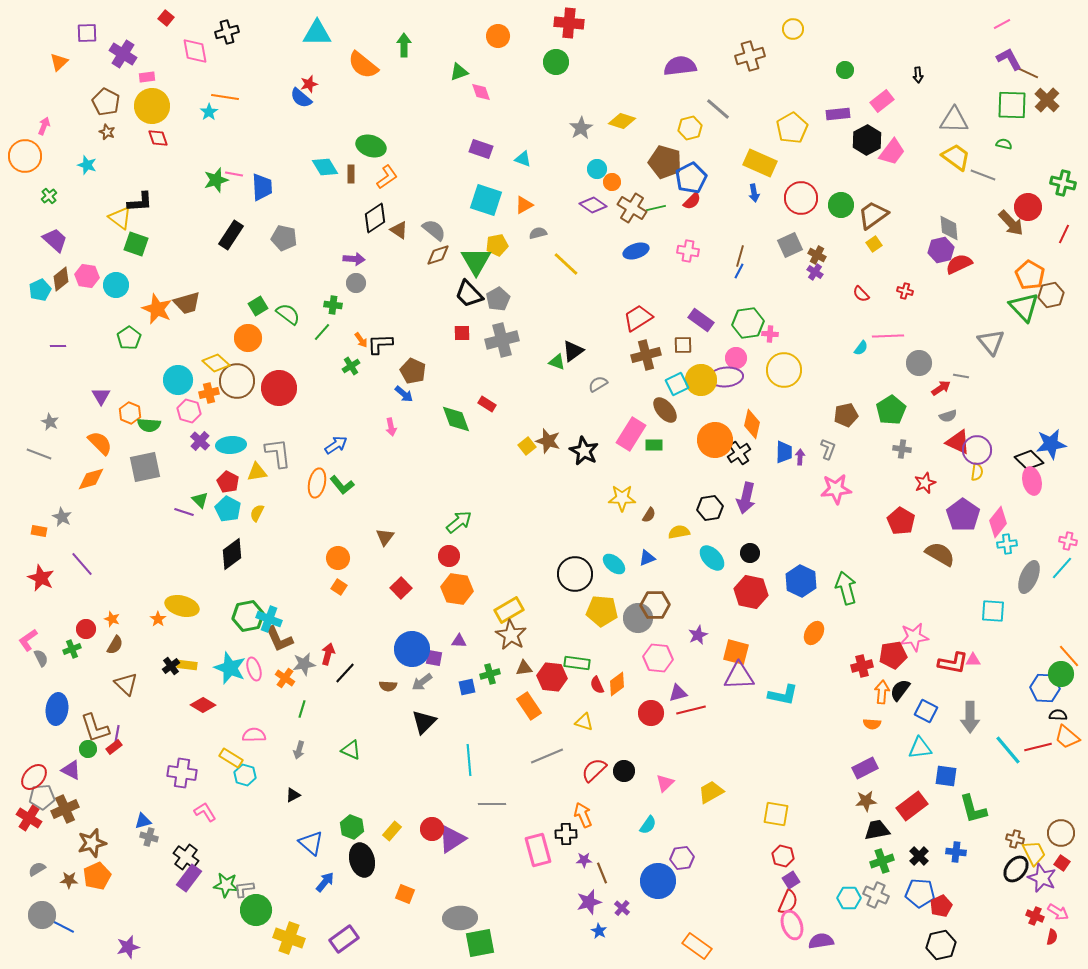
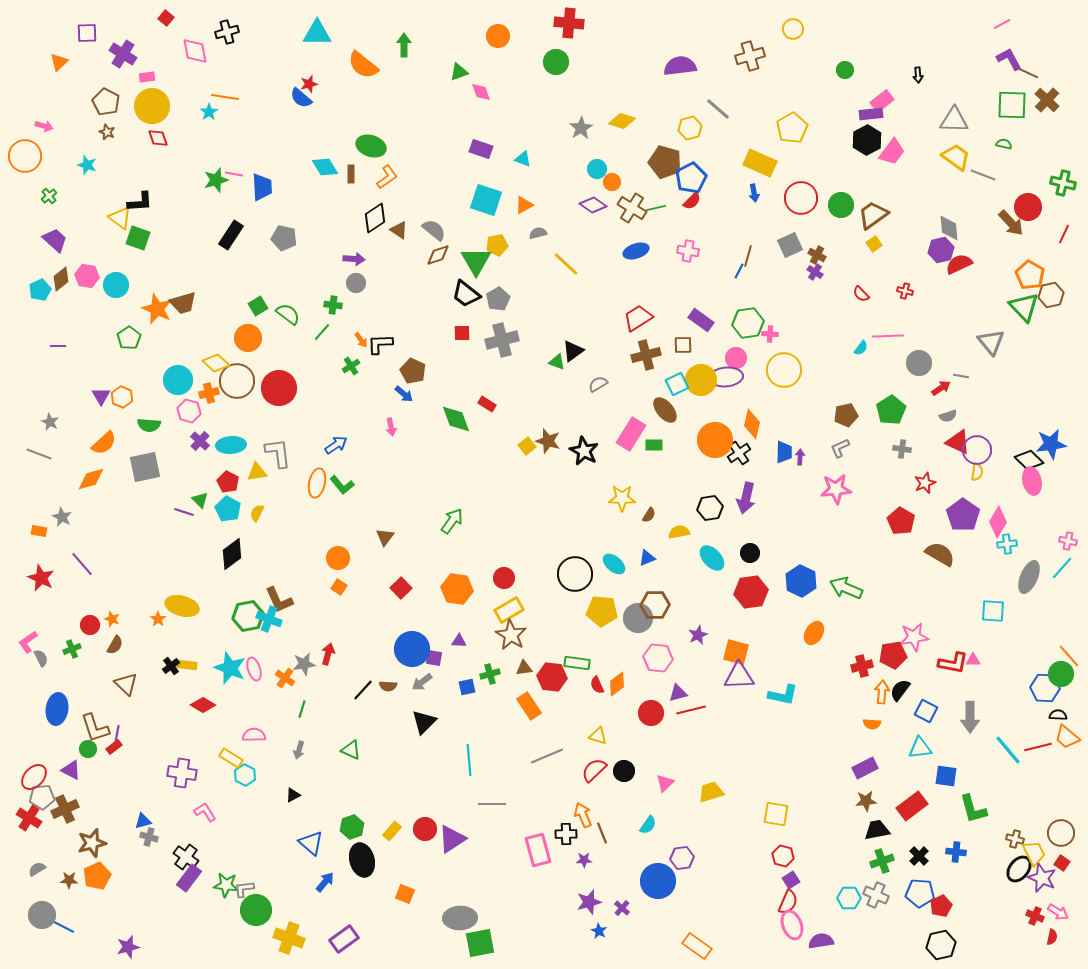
purple rectangle at (838, 114): moved 33 px right
pink arrow at (44, 126): rotated 84 degrees clockwise
green square at (136, 244): moved 2 px right, 6 px up
brown line at (740, 256): moved 8 px right
black trapezoid at (469, 294): moved 3 px left; rotated 8 degrees counterclockwise
brown trapezoid at (187, 303): moved 4 px left
orange hexagon at (130, 413): moved 8 px left, 16 px up
orange semicircle at (100, 443): moved 4 px right; rotated 92 degrees clockwise
gray L-shape at (828, 449): moved 12 px right, 1 px up; rotated 135 degrees counterclockwise
green arrow at (459, 522): moved 7 px left, 1 px up; rotated 16 degrees counterclockwise
pink diamond at (998, 522): rotated 8 degrees counterclockwise
red circle at (449, 556): moved 55 px right, 22 px down
green arrow at (846, 588): rotated 52 degrees counterclockwise
red hexagon at (751, 592): rotated 20 degrees counterclockwise
red circle at (86, 629): moved 4 px right, 4 px up
brown L-shape at (279, 639): moved 39 px up
pink L-shape at (28, 640): moved 2 px down
black line at (345, 673): moved 18 px right, 17 px down
yellow triangle at (584, 722): moved 14 px right, 14 px down
cyan hexagon at (245, 775): rotated 10 degrees clockwise
yellow trapezoid at (711, 792): rotated 12 degrees clockwise
green hexagon at (352, 827): rotated 20 degrees clockwise
red circle at (432, 829): moved 7 px left
black ellipse at (1016, 869): moved 3 px right
brown line at (602, 873): moved 40 px up
